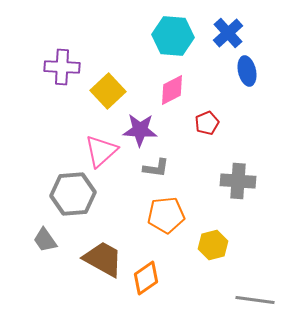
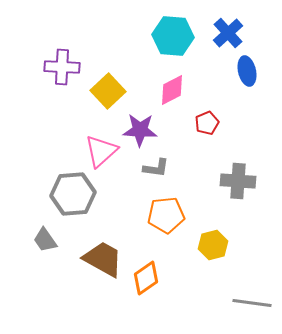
gray line: moved 3 px left, 3 px down
